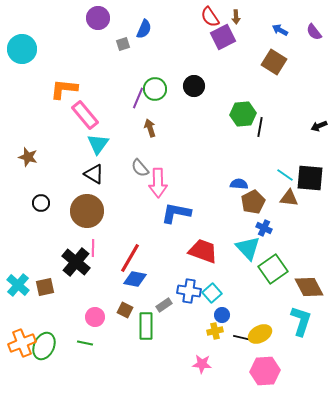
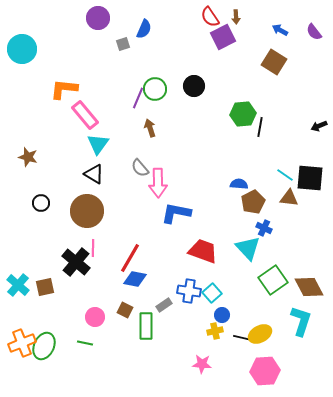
green square at (273, 269): moved 11 px down
